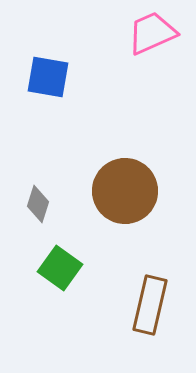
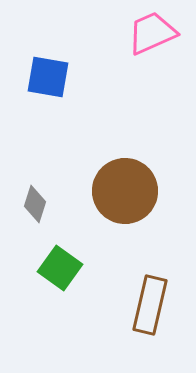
gray diamond: moved 3 px left
